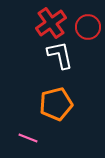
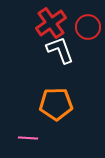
white L-shape: moved 5 px up; rotated 8 degrees counterclockwise
orange pentagon: rotated 12 degrees clockwise
pink line: rotated 18 degrees counterclockwise
